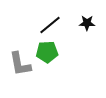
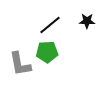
black star: moved 2 px up
